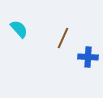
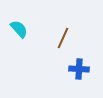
blue cross: moved 9 px left, 12 px down
